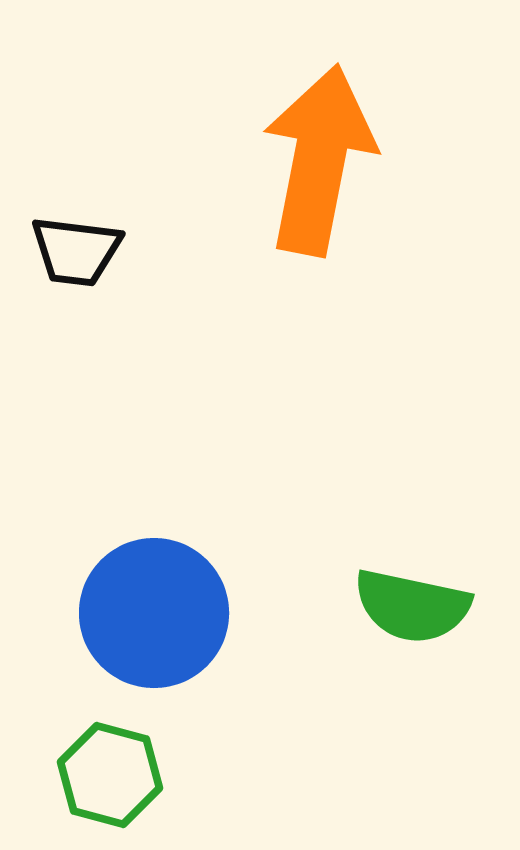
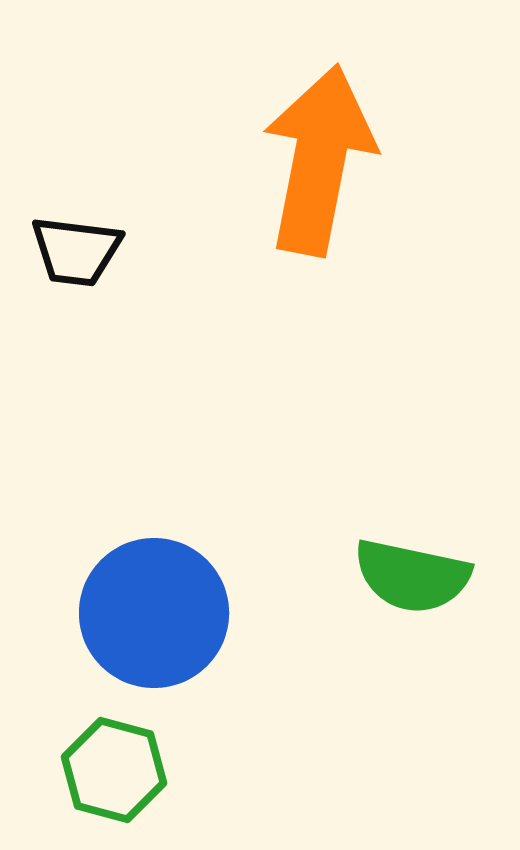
green semicircle: moved 30 px up
green hexagon: moved 4 px right, 5 px up
